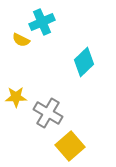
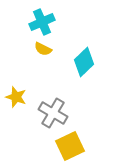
yellow semicircle: moved 22 px right, 9 px down
yellow star: rotated 20 degrees clockwise
gray cross: moved 5 px right
yellow square: rotated 16 degrees clockwise
